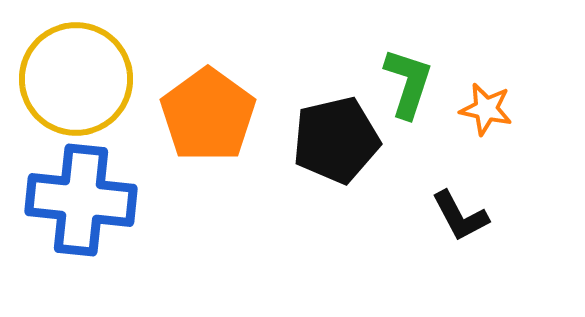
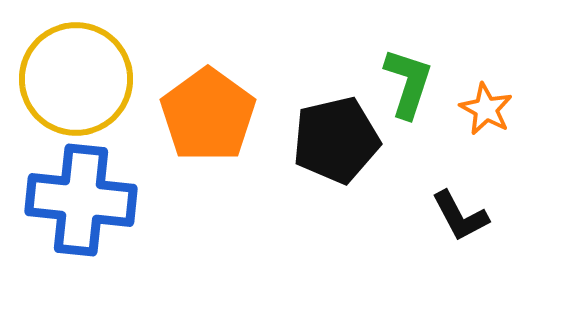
orange star: rotated 16 degrees clockwise
